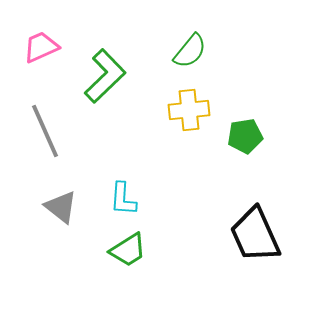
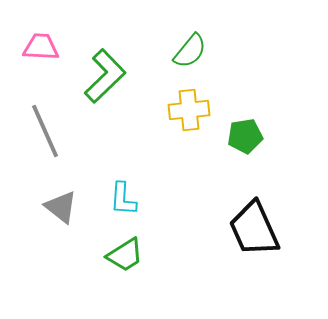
pink trapezoid: rotated 27 degrees clockwise
black trapezoid: moved 1 px left, 6 px up
green trapezoid: moved 3 px left, 5 px down
